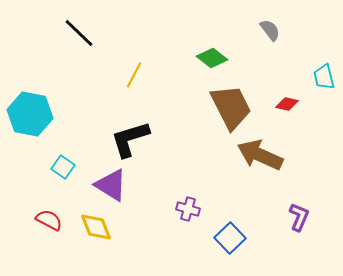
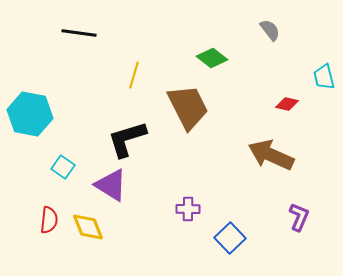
black line: rotated 36 degrees counterclockwise
yellow line: rotated 12 degrees counterclockwise
brown trapezoid: moved 43 px left
black L-shape: moved 3 px left
brown arrow: moved 11 px right
purple cross: rotated 15 degrees counterclockwise
red semicircle: rotated 68 degrees clockwise
yellow diamond: moved 8 px left
